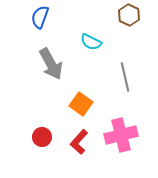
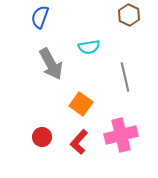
cyan semicircle: moved 2 px left, 5 px down; rotated 35 degrees counterclockwise
